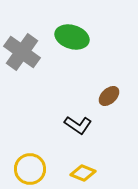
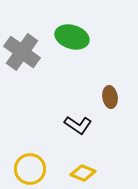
brown ellipse: moved 1 px right, 1 px down; rotated 55 degrees counterclockwise
